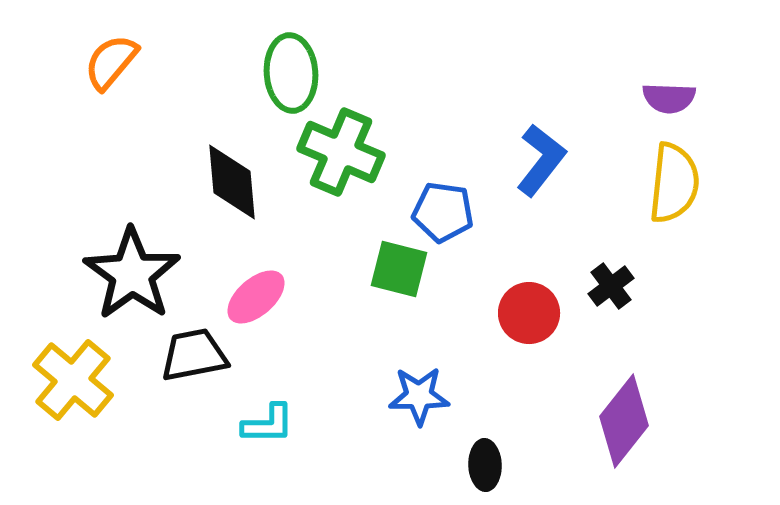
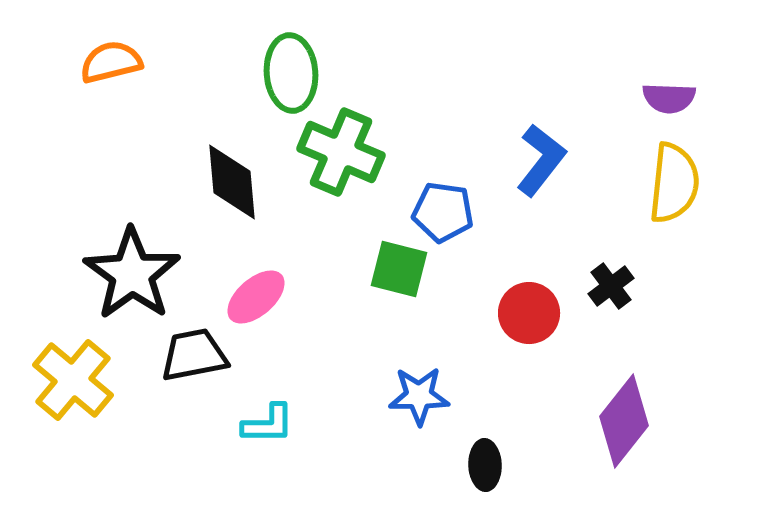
orange semicircle: rotated 36 degrees clockwise
